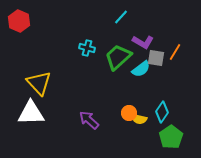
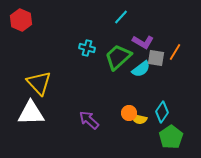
red hexagon: moved 2 px right, 1 px up
